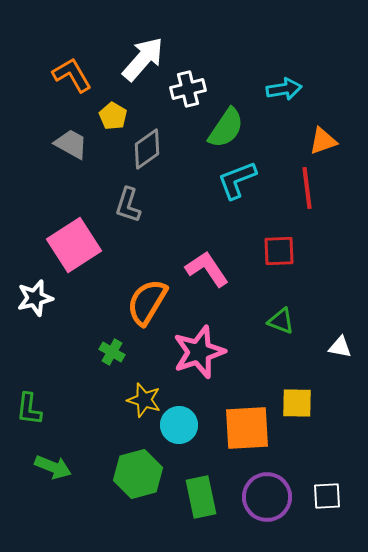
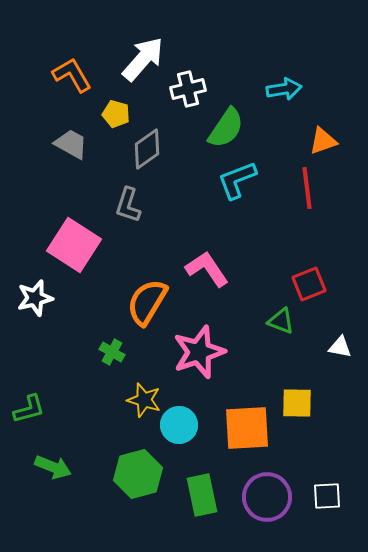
yellow pentagon: moved 3 px right, 2 px up; rotated 16 degrees counterclockwise
pink square: rotated 24 degrees counterclockwise
red square: moved 30 px right, 33 px down; rotated 20 degrees counterclockwise
green L-shape: rotated 112 degrees counterclockwise
green rectangle: moved 1 px right, 2 px up
